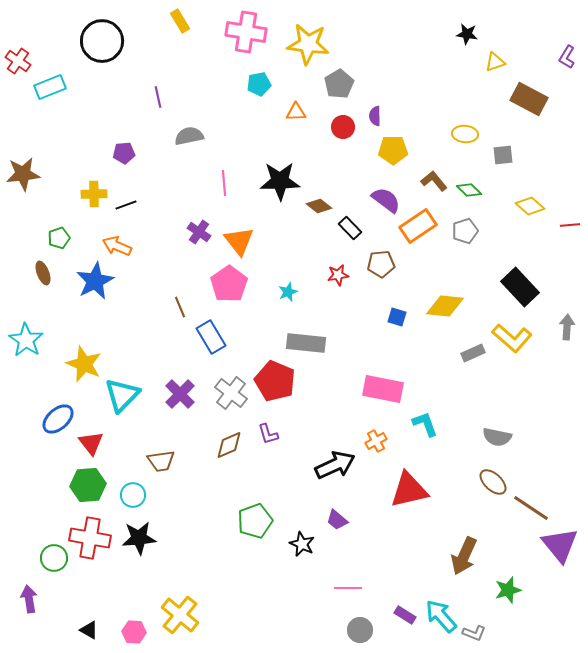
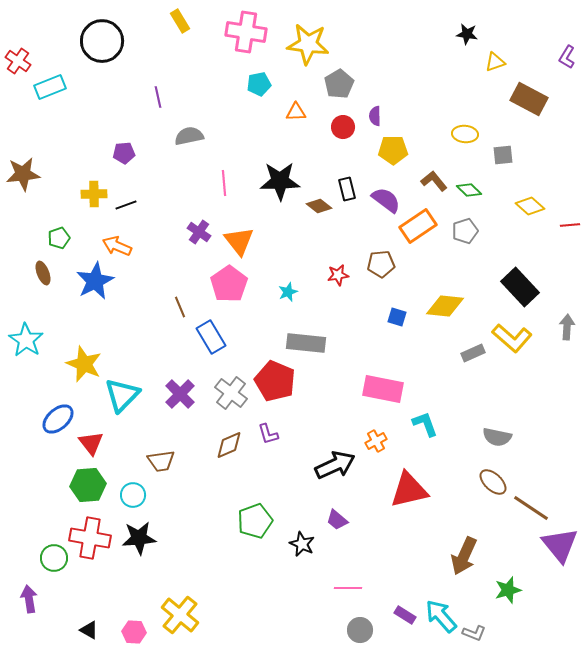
black rectangle at (350, 228): moved 3 px left, 39 px up; rotated 30 degrees clockwise
